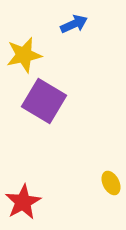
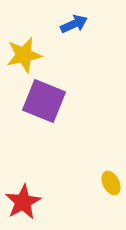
purple square: rotated 9 degrees counterclockwise
